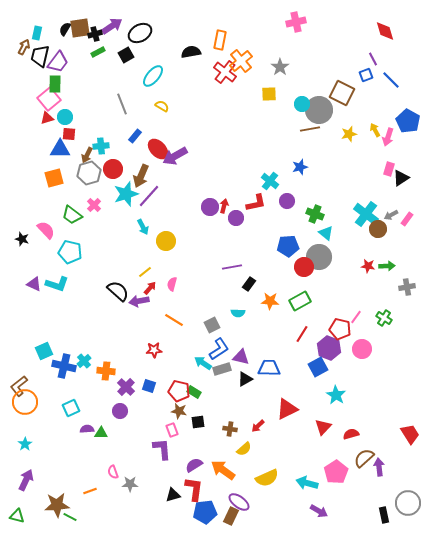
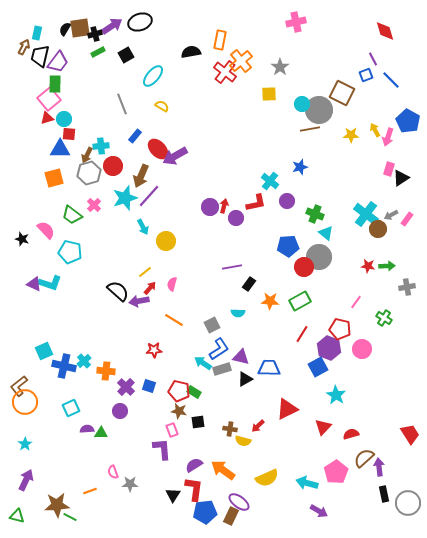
black ellipse at (140, 33): moved 11 px up; rotated 10 degrees clockwise
cyan circle at (65, 117): moved 1 px left, 2 px down
yellow star at (349, 134): moved 2 px right, 1 px down; rotated 14 degrees clockwise
red circle at (113, 169): moved 3 px up
cyan star at (126, 194): moved 1 px left, 4 px down
cyan L-shape at (57, 284): moved 7 px left, 1 px up
pink line at (356, 317): moved 15 px up
yellow semicircle at (244, 449): moved 1 px left, 8 px up; rotated 56 degrees clockwise
black triangle at (173, 495): rotated 42 degrees counterclockwise
black rectangle at (384, 515): moved 21 px up
